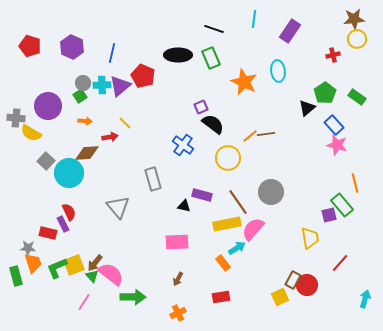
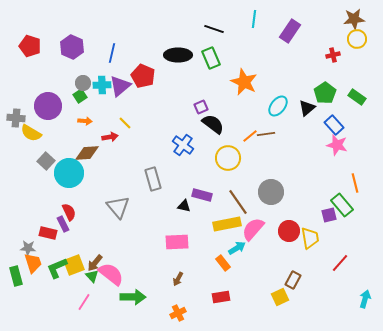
cyan ellipse at (278, 71): moved 35 px down; rotated 45 degrees clockwise
red circle at (307, 285): moved 18 px left, 54 px up
